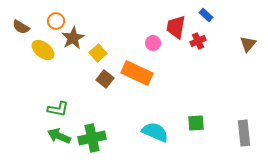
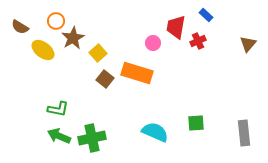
brown semicircle: moved 1 px left
orange rectangle: rotated 8 degrees counterclockwise
